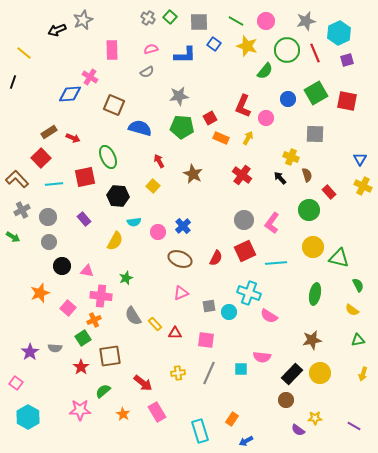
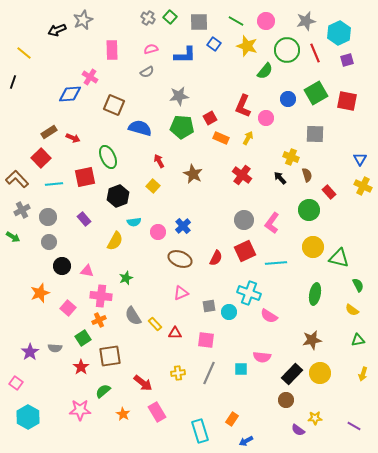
black hexagon at (118, 196): rotated 25 degrees counterclockwise
orange cross at (94, 320): moved 5 px right
